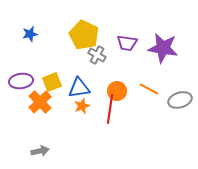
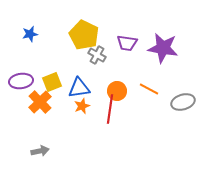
gray ellipse: moved 3 px right, 2 px down
